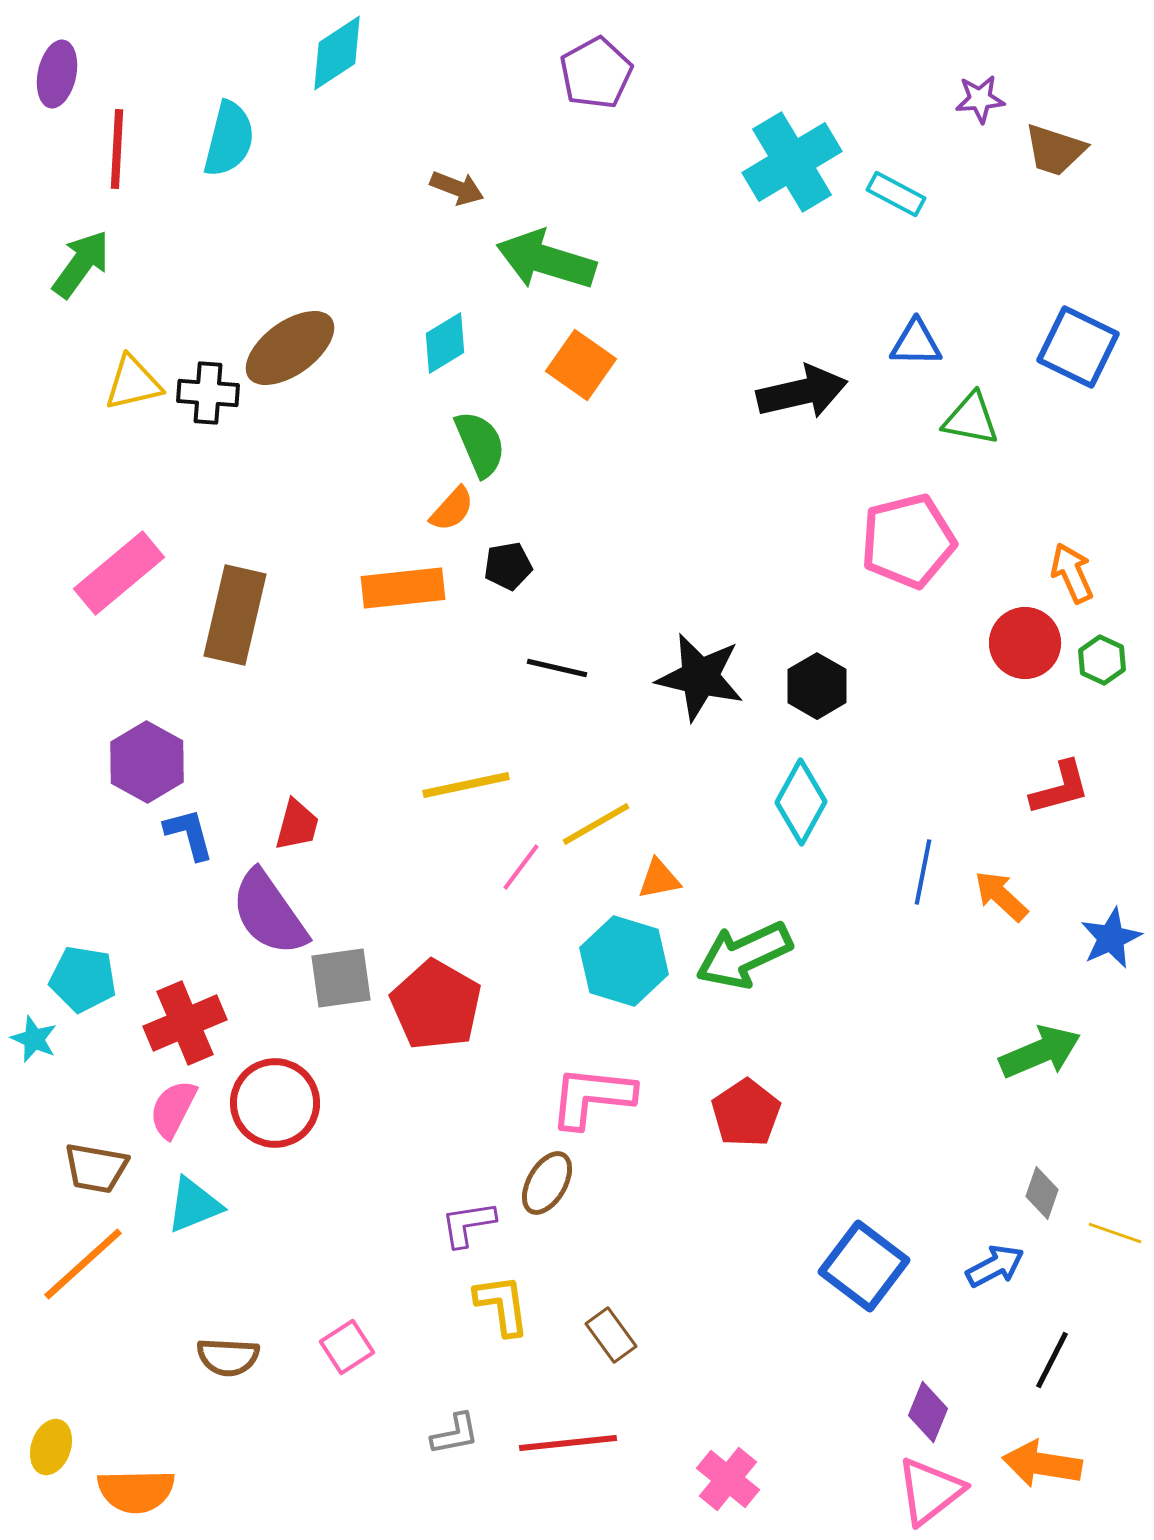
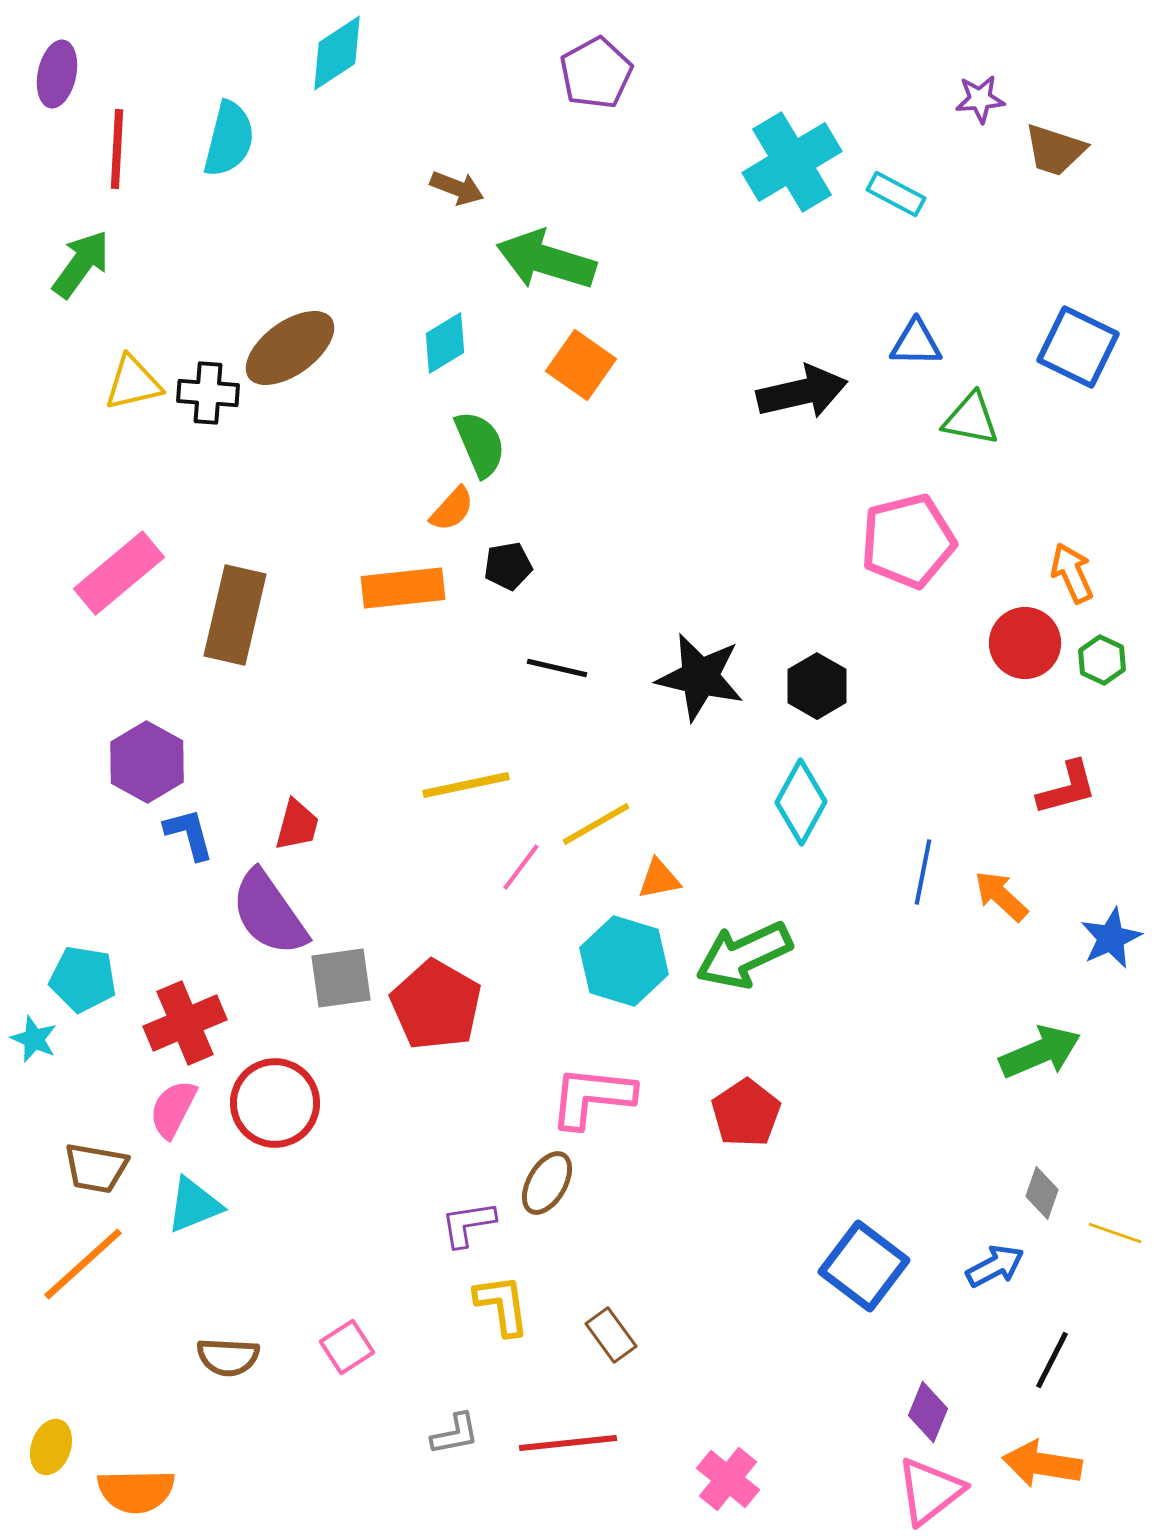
red L-shape at (1060, 788): moved 7 px right
